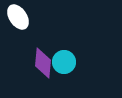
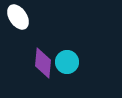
cyan circle: moved 3 px right
